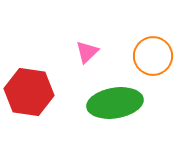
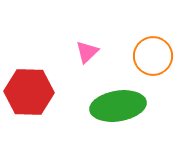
red hexagon: rotated 6 degrees counterclockwise
green ellipse: moved 3 px right, 3 px down
